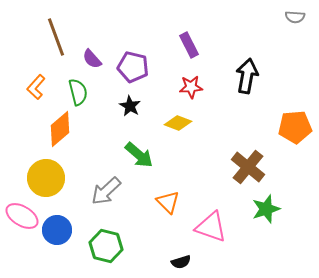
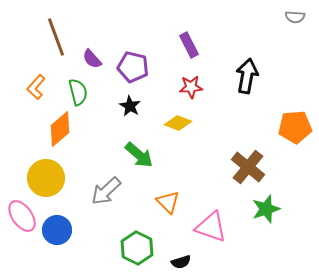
pink ellipse: rotated 24 degrees clockwise
green hexagon: moved 31 px right, 2 px down; rotated 12 degrees clockwise
